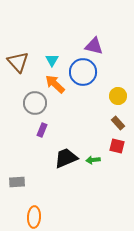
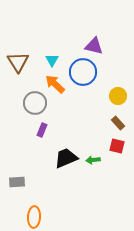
brown triangle: rotated 10 degrees clockwise
